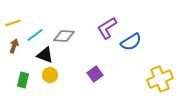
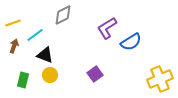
gray diamond: moved 1 px left, 21 px up; rotated 30 degrees counterclockwise
